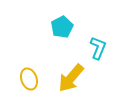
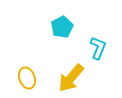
yellow ellipse: moved 2 px left, 1 px up
